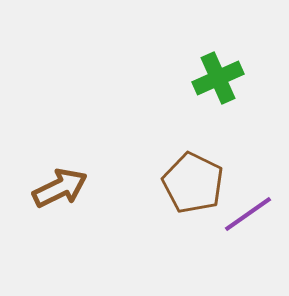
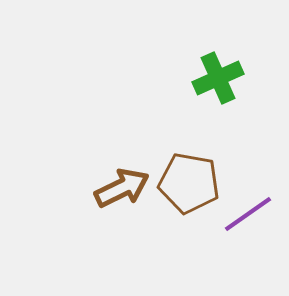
brown pentagon: moved 4 px left; rotated 16 degrees counterclockwise
brown arrow: moved 62 px right
